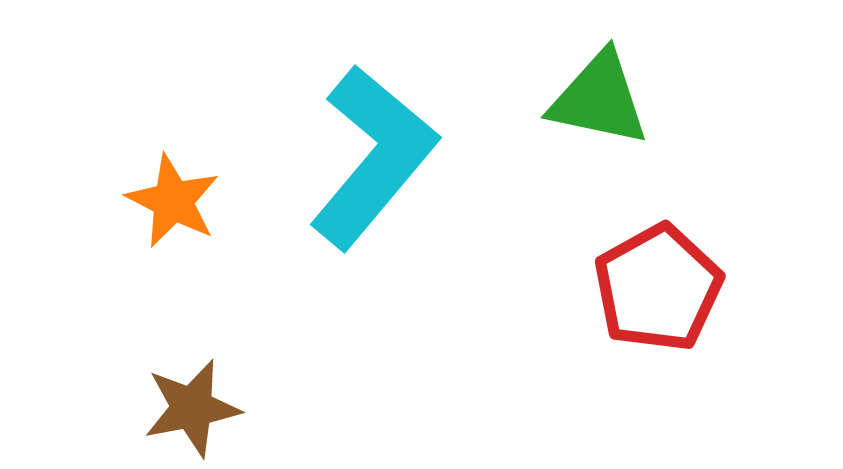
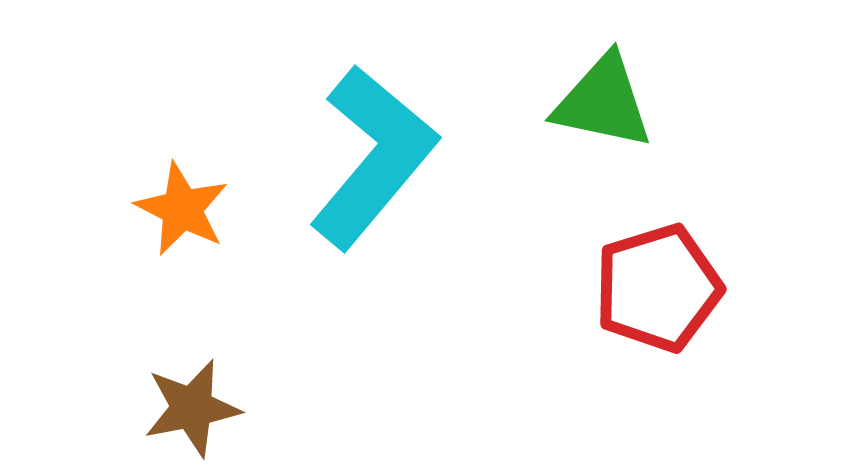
green triangle: moved 4 px right, 3 px down
orange star: moved 9 px right, 8 px down
red pentagon: rotated 12 degrees clockwise
